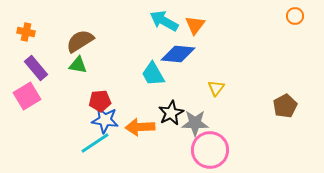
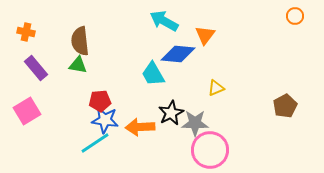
orange triangle: moved 10 px right, 10 px down
brown semicircle: rotated 64 degrees counterclockwise
yellow triangle: rotated 30 degrees clockwise
pink square: moved 15 px down
